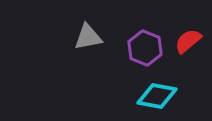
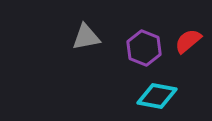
gray triangle: moved 2 px left
purple hexagon: moved 1 px left
